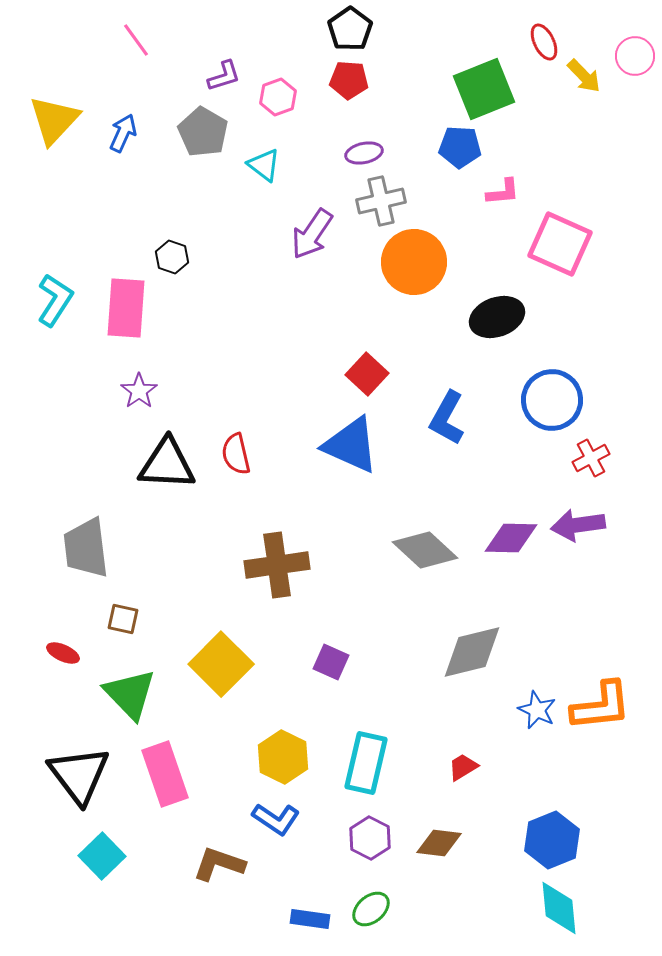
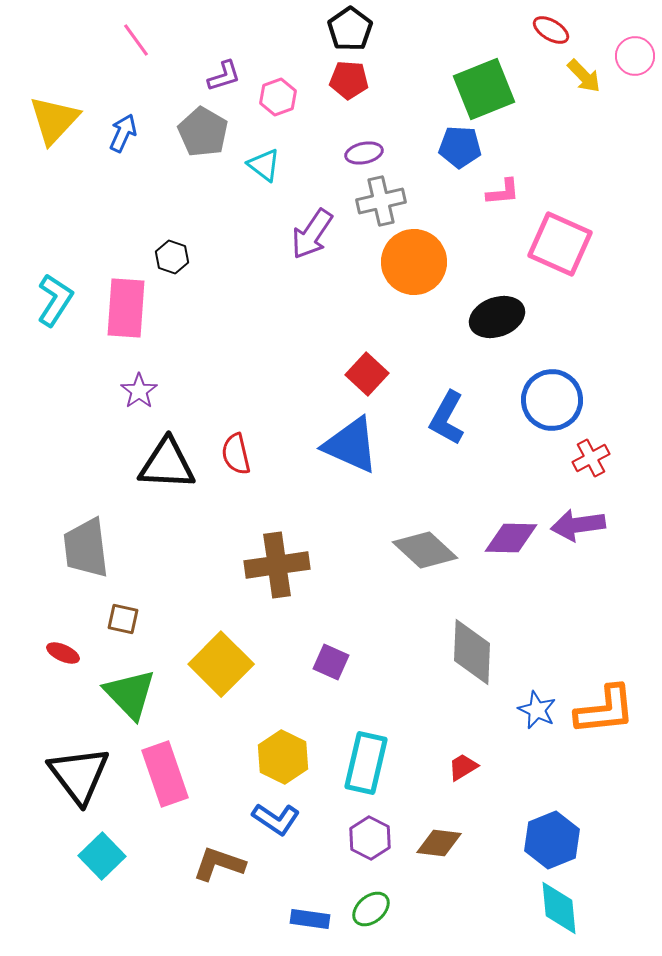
red ellipse at (544, 42): moved 7 px right, 12 px up; rotated 33 degrees counterclockwise
gray diamond at (472, 652): rotated 74 degrees counterclockwise
orange L-shape at (601, 706): moved 4 px right, 4 px down
